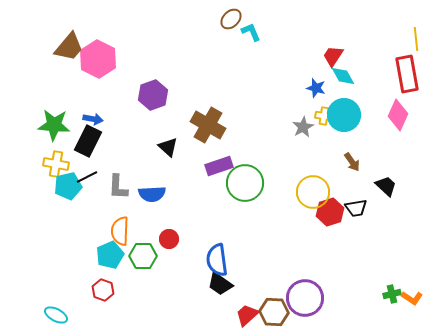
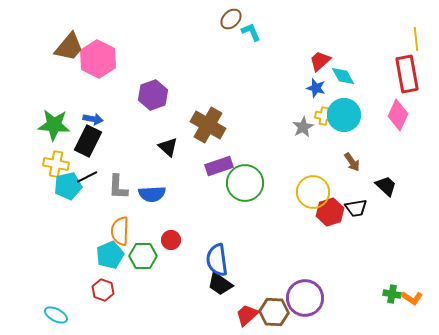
red trapezoid at (333, 56): moved 13 px left, 5 px down; rotated 15 degrees clockwise
red circle at (169, 239): moved 2 px right, 1 px down
green cross at (392, 294): rotated 24 degrees clockwise
